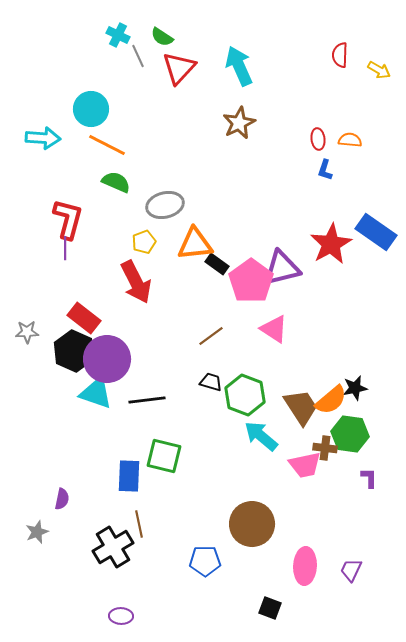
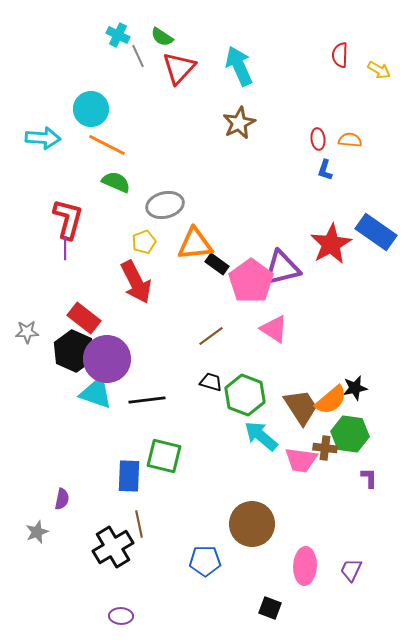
pink trapezoid at (305, 465): moved 4 px left, 5 px up; rotated 20 degrees clockwise
